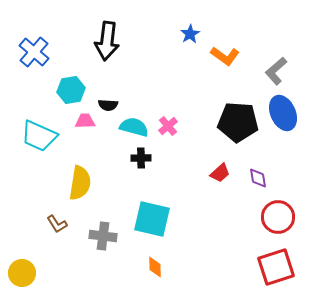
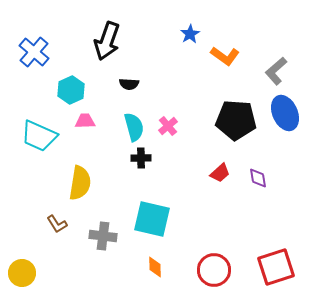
black arrow: rotated 12 degrees clockwise
cyan hexagon: rotated 16 degrees counterclockwise
black semicircle: moved 21 px right, 21 px up
blue ellipse: moved 2 px right
black pentagon: moved 2 px left, 2 px up
cyan semicircle: rotated 60 degrees clockwise
red circle: moved 64 px left, 53 px down
